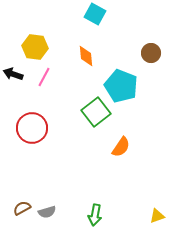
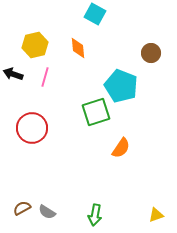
yellow hexagon: moved 2 px up; rotated 20 degrees counterclockwise
orange diamond: moved 8 px left, 8 px up
pink line: moved 1 px right; rotated 12 degrees counterclockwise
green square: rotated 20 degrees clockwise
orange semicircle: moved 1 px down
gray semicircle: rotated 48 degrees clockwise
yellow triangle: moved 1 px left, 1 px up
